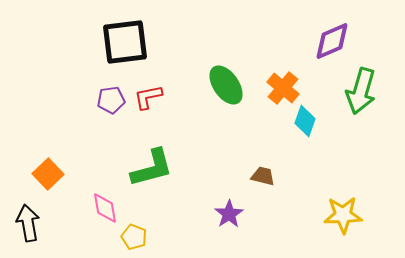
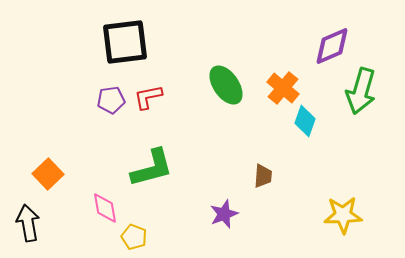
purple diamond: moved 5 px down
brown trapezoid: rotated 80 degrees clockwise
purple star: moved 5 px left; rotated 12 degrees clockwise
